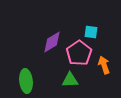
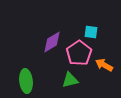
orange arrow: rotated 42 degrees counterclockwise
green triangle: rotated 12 degrees counterclockwise
